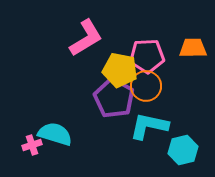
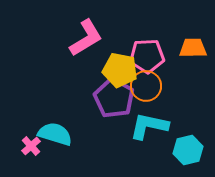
pink cross: moved 1 px left, 1 px down; rotated 24 degrees counterclockwise
cyan hexagon: moved 5 px right
